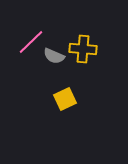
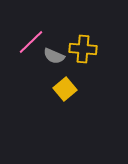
yellow square: moved 10 px up; rotated 15 degrees counterclockwise
